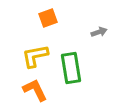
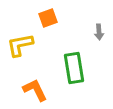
gray arrow: rotated 105 degrees clockwise
yellow L-shape: moved 15 px left, 11 px up
green rectangle: moved 3 px right
